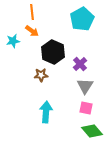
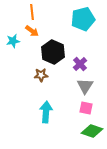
cyan pentagon: moved 1 px right; rotated 15 degrees clockwise
green diamond: rotated 30 degrees counterclockwise
